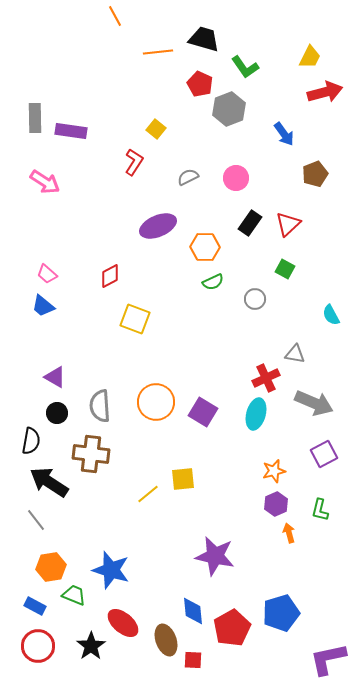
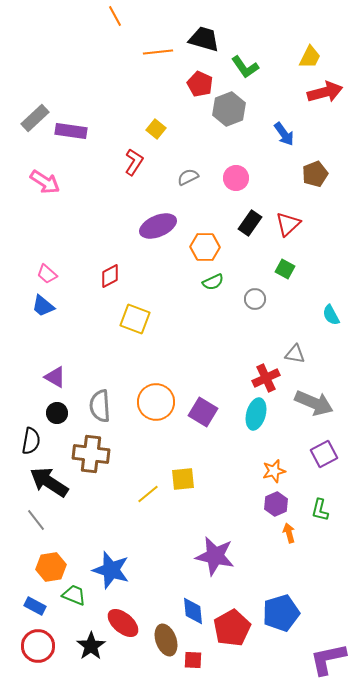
gray rectangle at (35, 118): rotated 48 degrees clockwise
